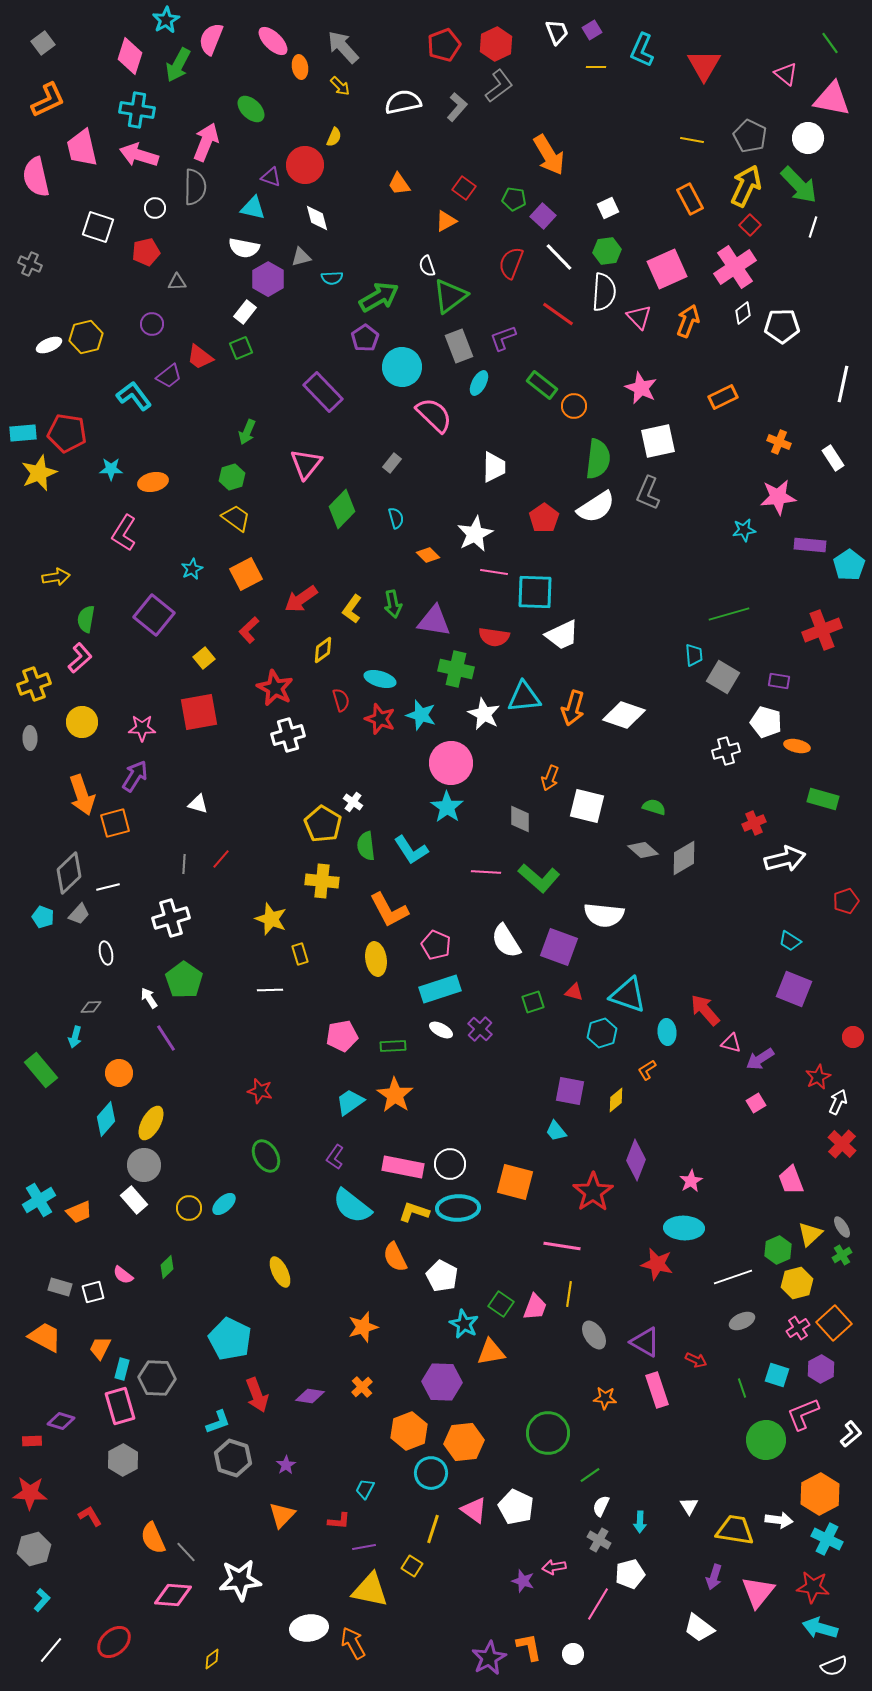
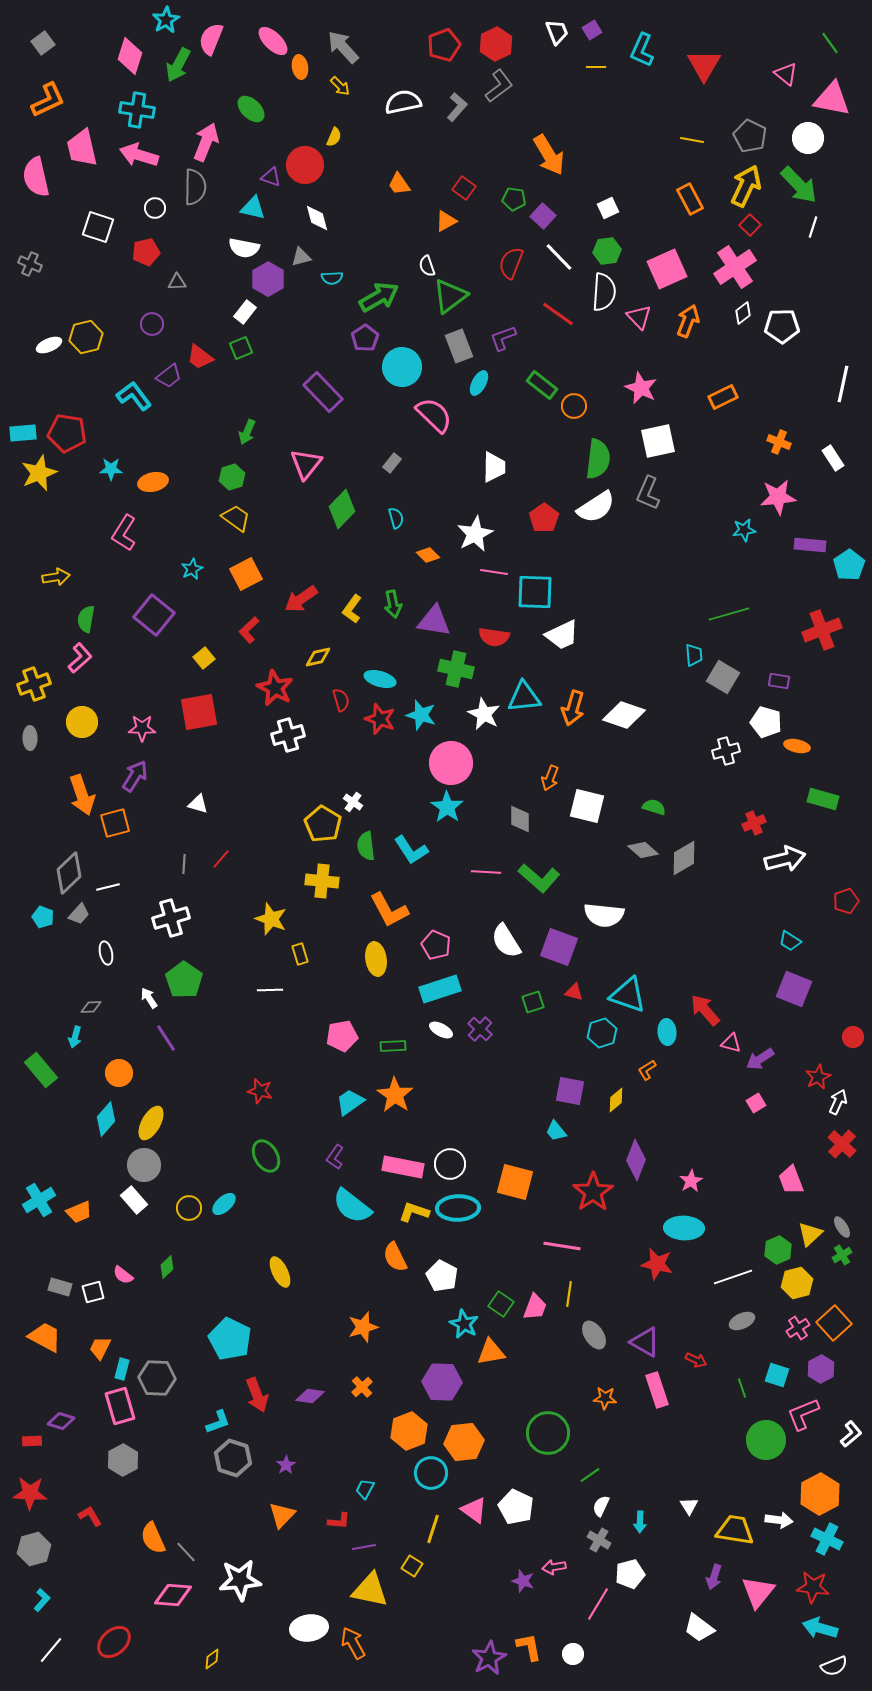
yellow diamond at (323, 650): moved 5 px left, 7 px down; rotated 24 degrees clockwise
